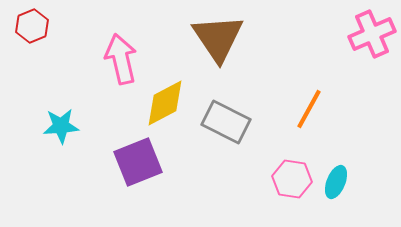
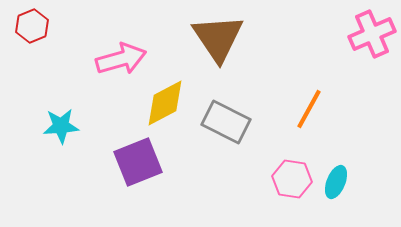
pink arrow: rotated 87 degrees clockwise
